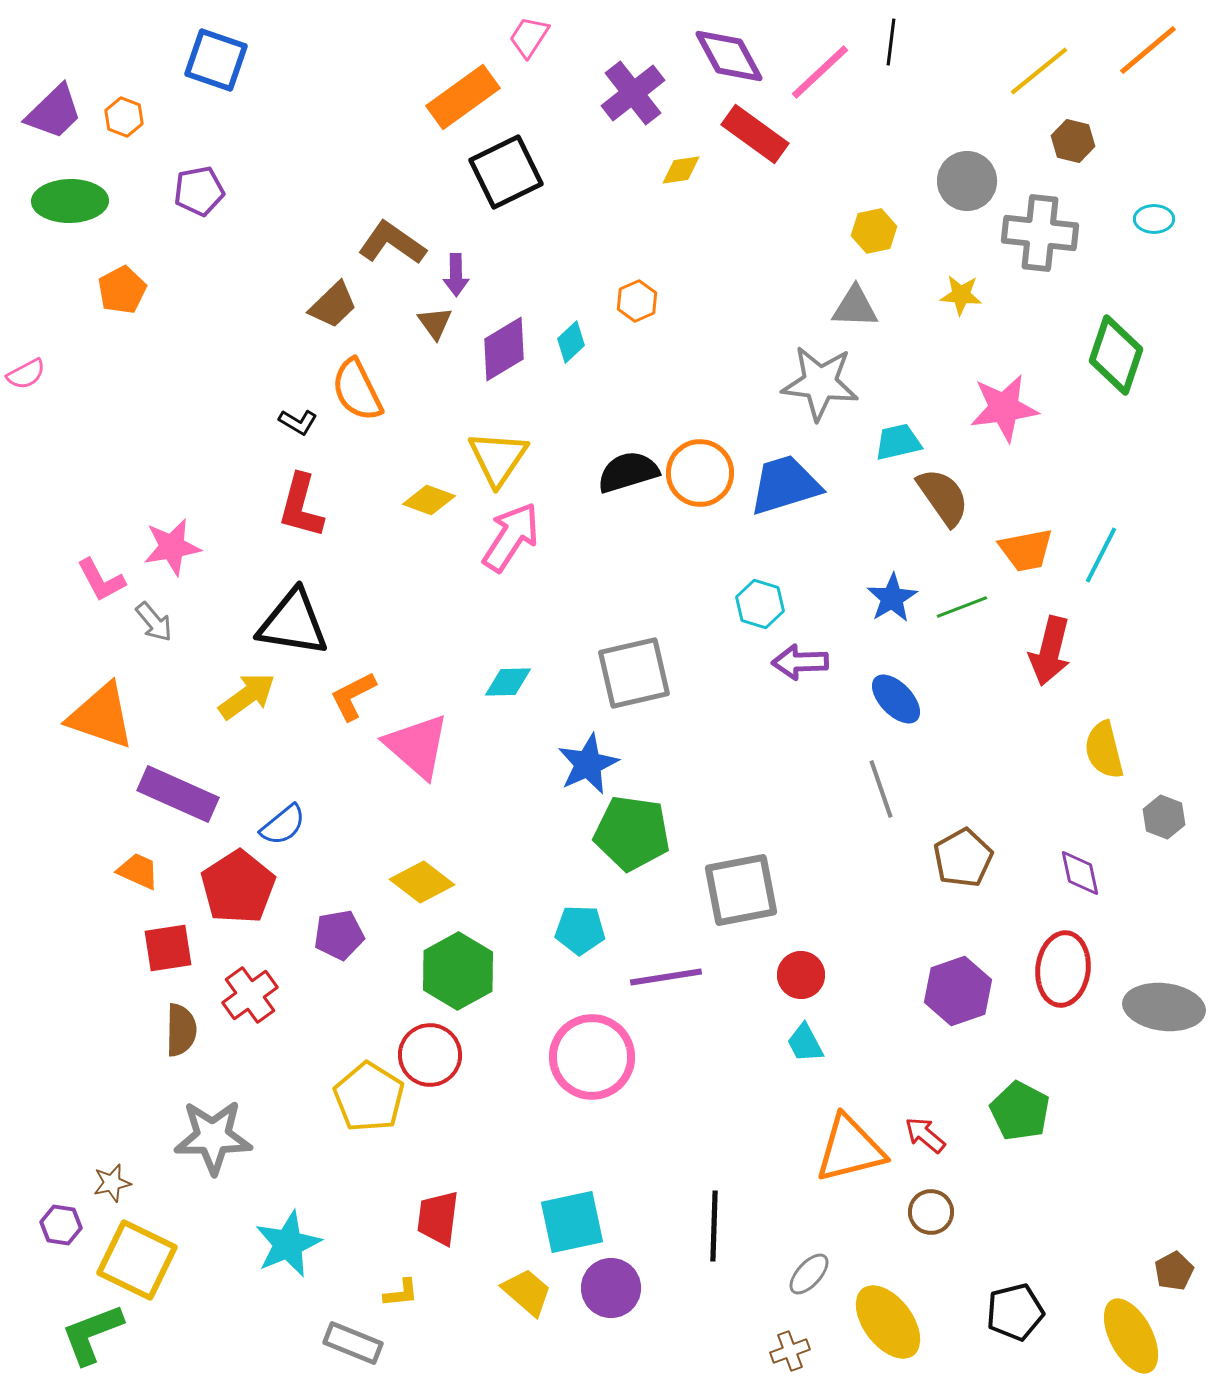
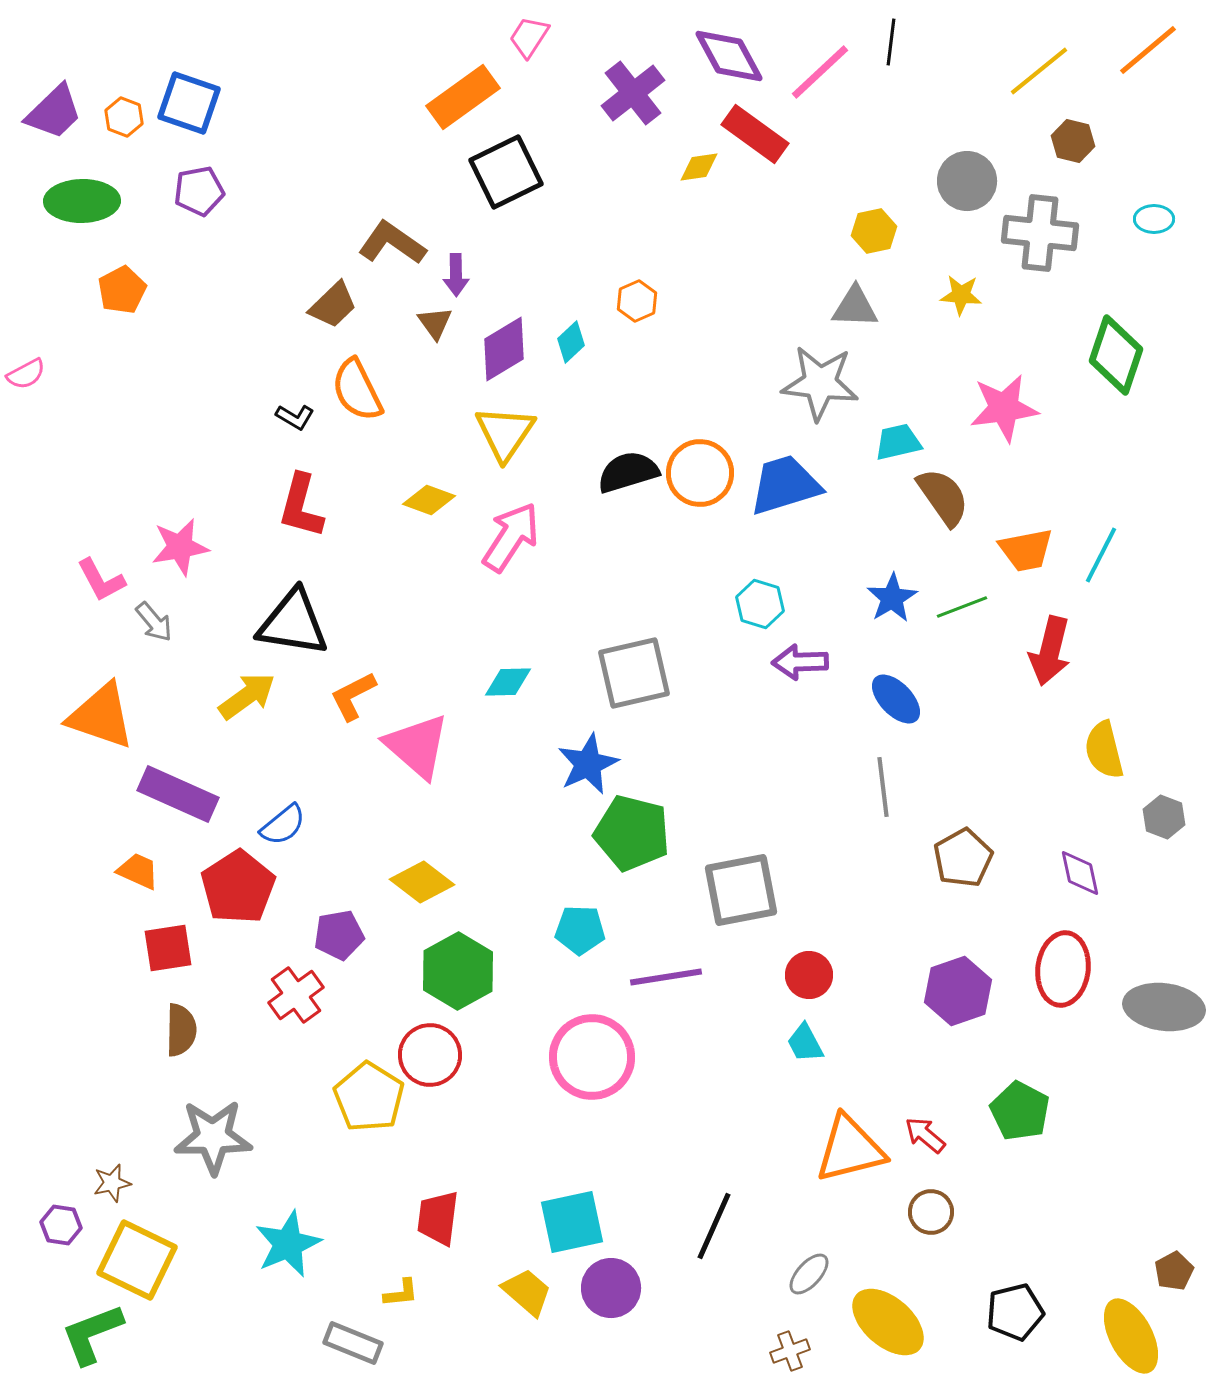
blue square at (216, 60): moved 27 px left, 43 px down
yellow diamond at (681, 170): moved 18 px right, 3 px up
green ellipse at (70, 201): moved 12 px right
black L-shape at (298, 422): moved 3 px left, 5 px up
yellow triangle at (498, 458): moved 7 px right, 25 px up
pink star at (172, 547): moved 8 px right
gray line at (881, 789): moved 2 px right, 2 px up; rotated 12 degrees clockwise
green pentagon at (632, 833): rotated 6 degrees clockwise
red circle at (801, 975): moved 8 px right
red cross at (250, 995): moved 46 px right
black line at (714, 1226): rotated 22 degrees clockwise
yellow ellipse at (888, 1322): rotated 12 degrees counterclockwise
